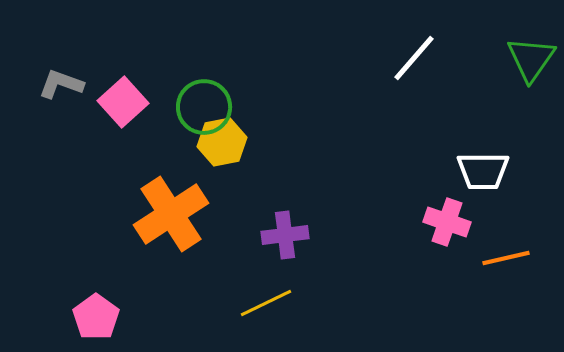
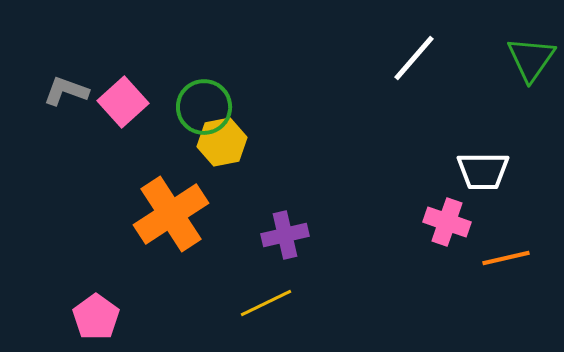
gray L-shape: moved 5 px right, 7 px down
purple cross: rotated 6 degrees counterclockwise
